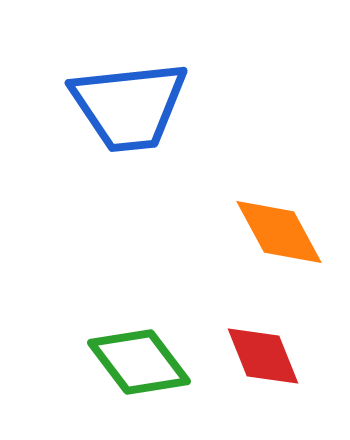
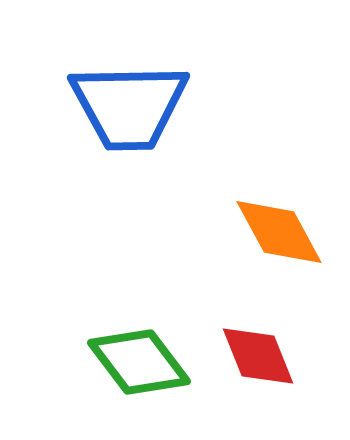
blue trapezoid: rotated 5 degrees clockwise
red diamond: moved 5 px left
